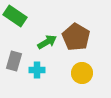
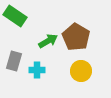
green arrow: moved 1 px right, 1 px up
yellow circle: moved 1 px left, 2 px up
